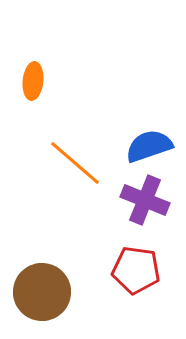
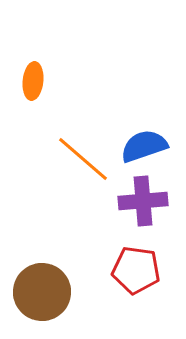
blue semicircle: moved 5 px left
orange line: moved 8 px right, 4 px up
purple cross: moved 2 px left, 1 px down; rotated 27 degrees counterclockwise
